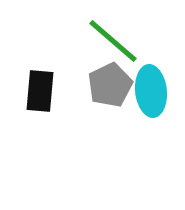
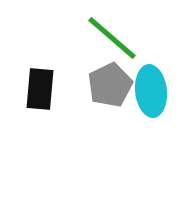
green line: moved 1 px left, 3 px up
black rectangle: moved 2 px up
